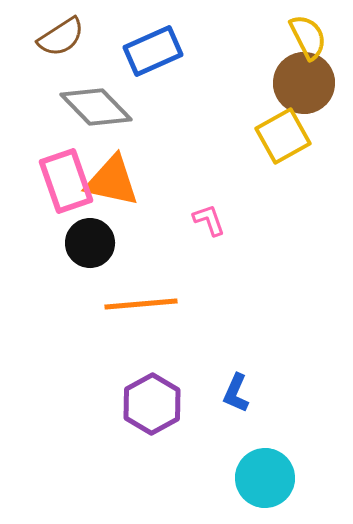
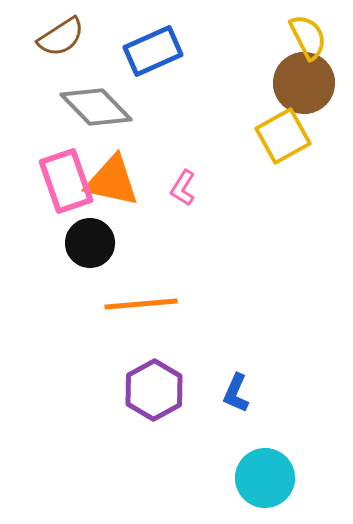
pink L-shape: moved 26 px left, 32 px up; rotated 129 degrees counterclockwise
purple hexagon: moved 2 px right, 14 px up
